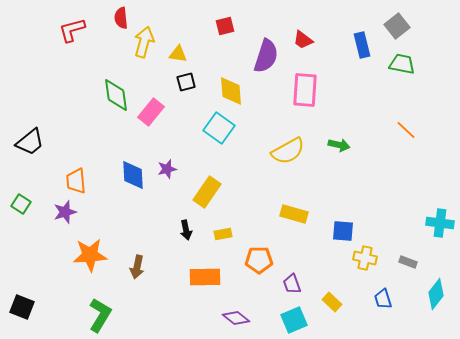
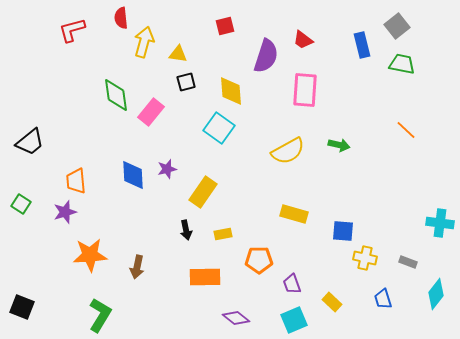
yellow rectangle at (207, 192): moved 4 px left
